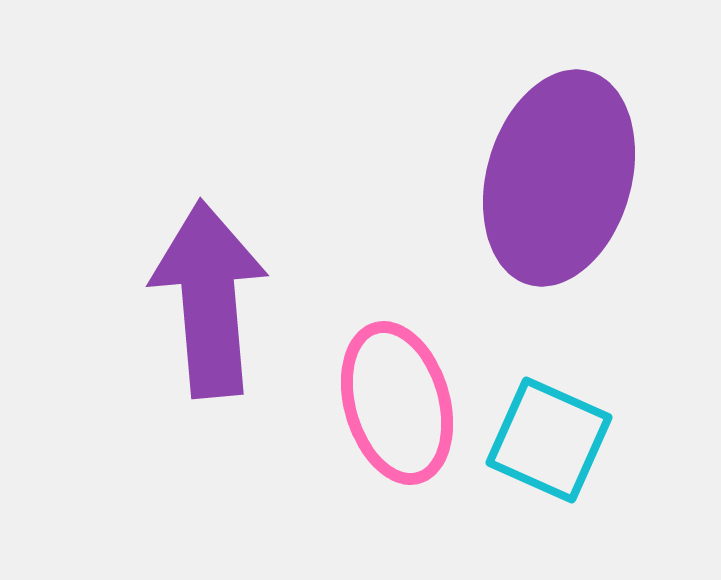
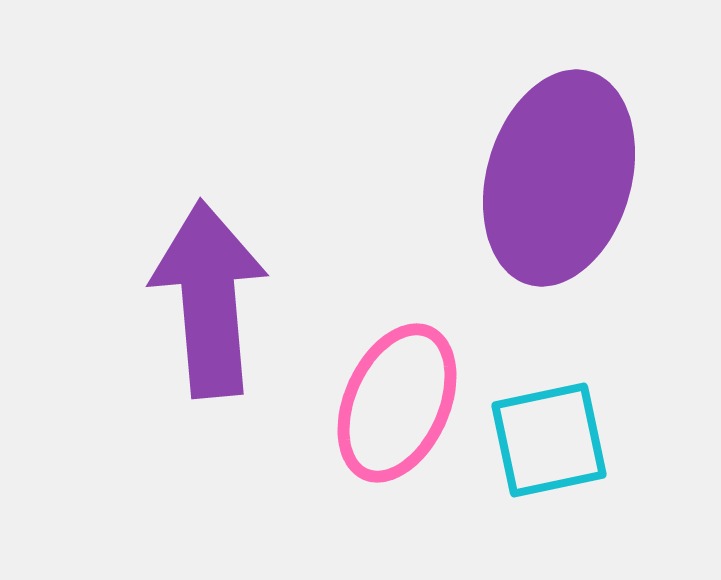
pink ellipse: rotated 40 degrees clockwise
cyan square: rotated 36 degrees counterclockwise
